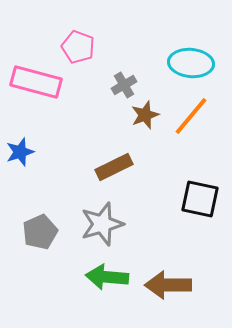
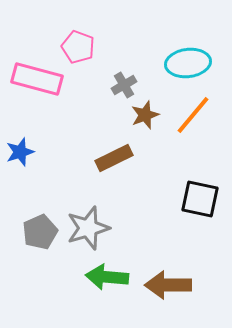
cyan ellipse: moved 3 px left; rotated 12 degrees counterclockwise
pink rectangle: moved 1 px right, 3 px up
orange line: moved 2 px right, 1 px up
brown rectangle: moved 9 px up
gray star: moved 14 px left, 4 px down
